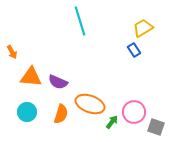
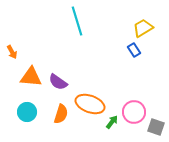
cyan line: moved 3 px left
purple semicircle: rotated 12 degrees clockwise
